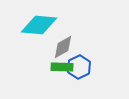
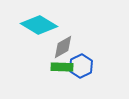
cyan diamond: rotated 27 degrees clockwise
blue hexagon: moved 2 px right, 1 px up
